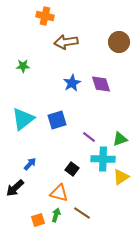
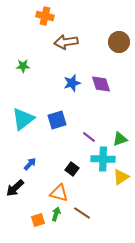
blue star: rotated 12 degrees clockwise
green arrow: moved 1 px up
